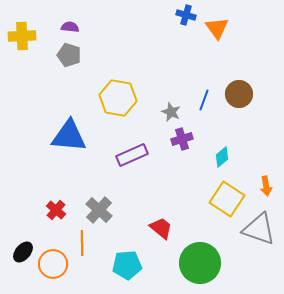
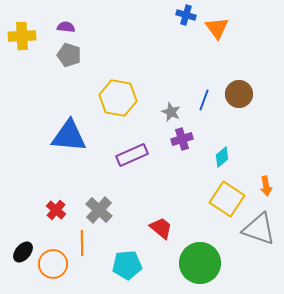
purple semicircle: moved 4 px left
